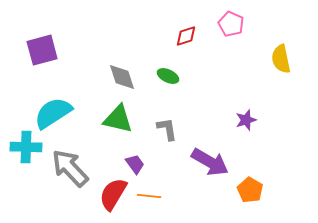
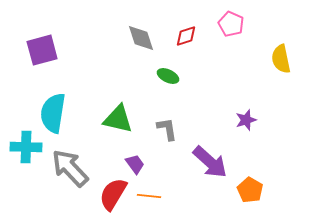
gray diamond: moved 19 px right, 39 px up
cyan semicircle: rotated 48 degrees counterclockwise
purple arrow: rotated 12 degrees clockwise
